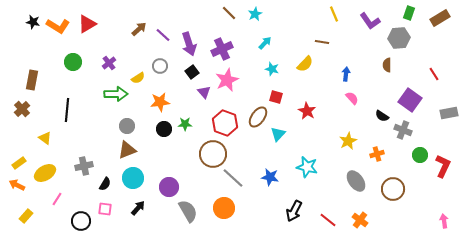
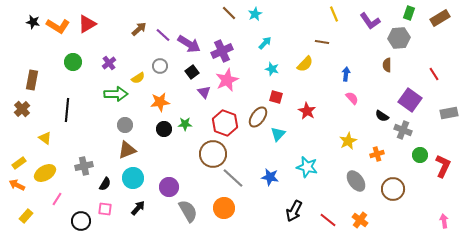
purple arrow at (189, 44): rotated 40 degrees counterclockwise
purple cross at (222, 49): moved 2 px down
gray circle at (127, 126): moved 2 px left, 1 px up
